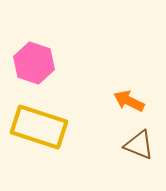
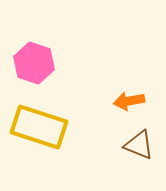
orange arrow: rotated 36 degrees counterclockwise
